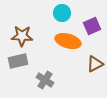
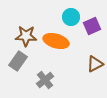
cyan circle: moved 9 px right, 4 px down
brown star: moved 4 px right
orange ellipse: moved 12 px left
gray rectangle: rotated 42 degrees counterclockwise
gray cross: rotated 18 degrees clockwise
